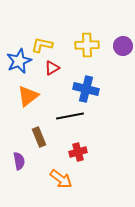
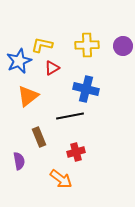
red cross: moved 2 px left
